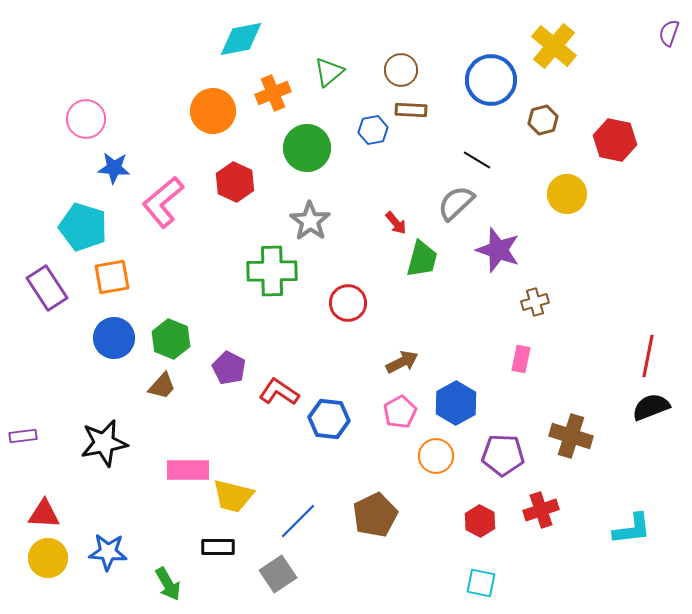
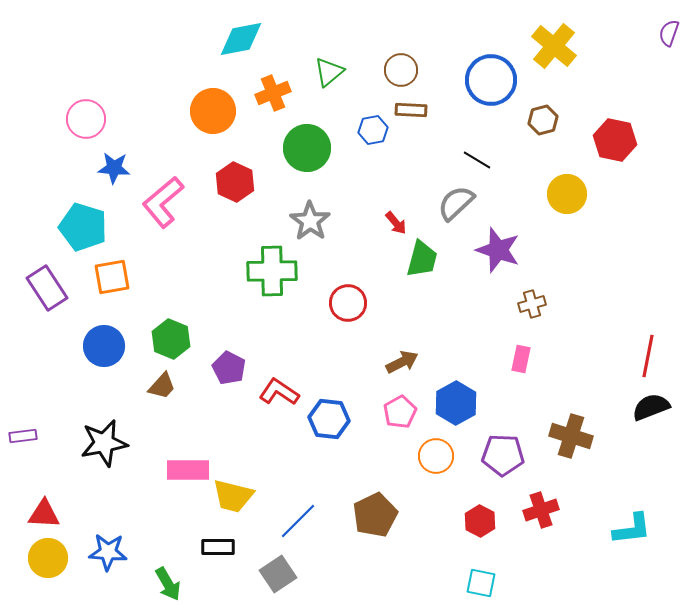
brown cross at (535, 302): moved 3 px left, 2 px down
blue circle at (114, 338): moved 10 px left, 8 px down
